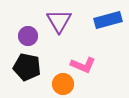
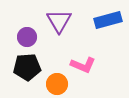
purple circle: moved 1 px left, 1 px down
black pentagon: rotated 16 degrees counterclockwise
orange circle: moved 6 px left
